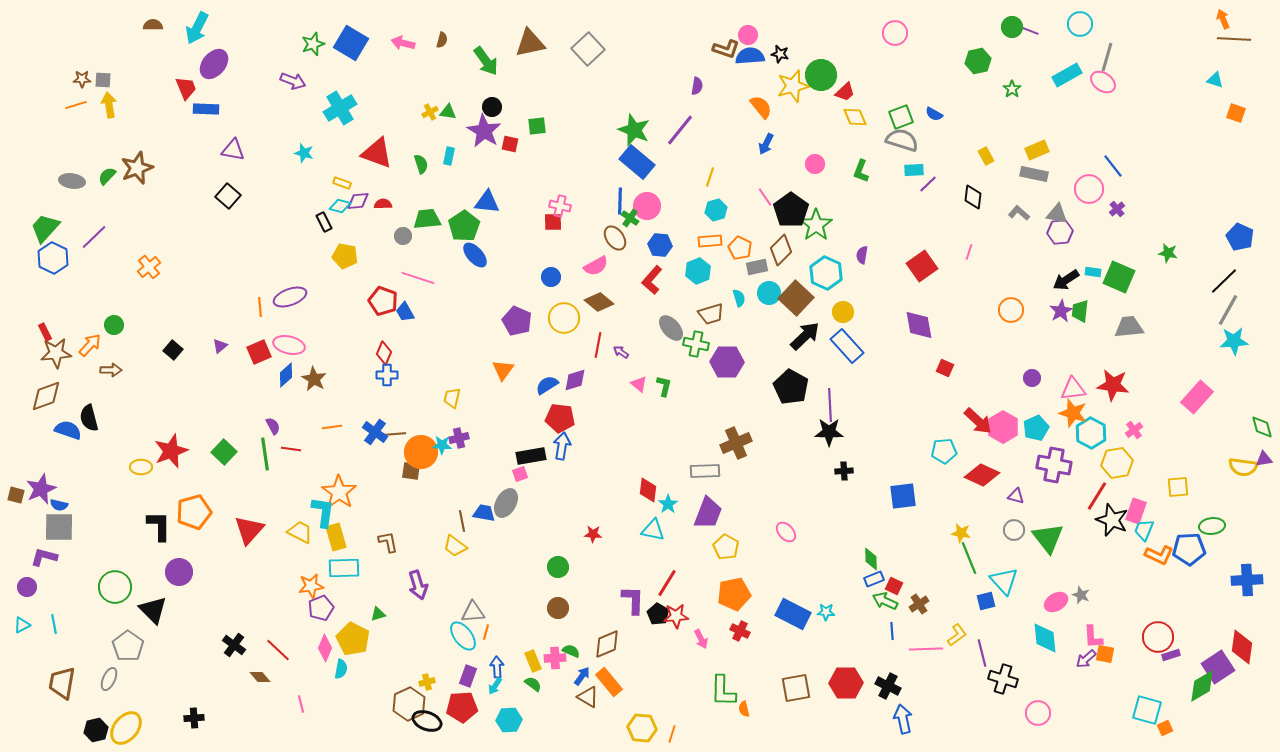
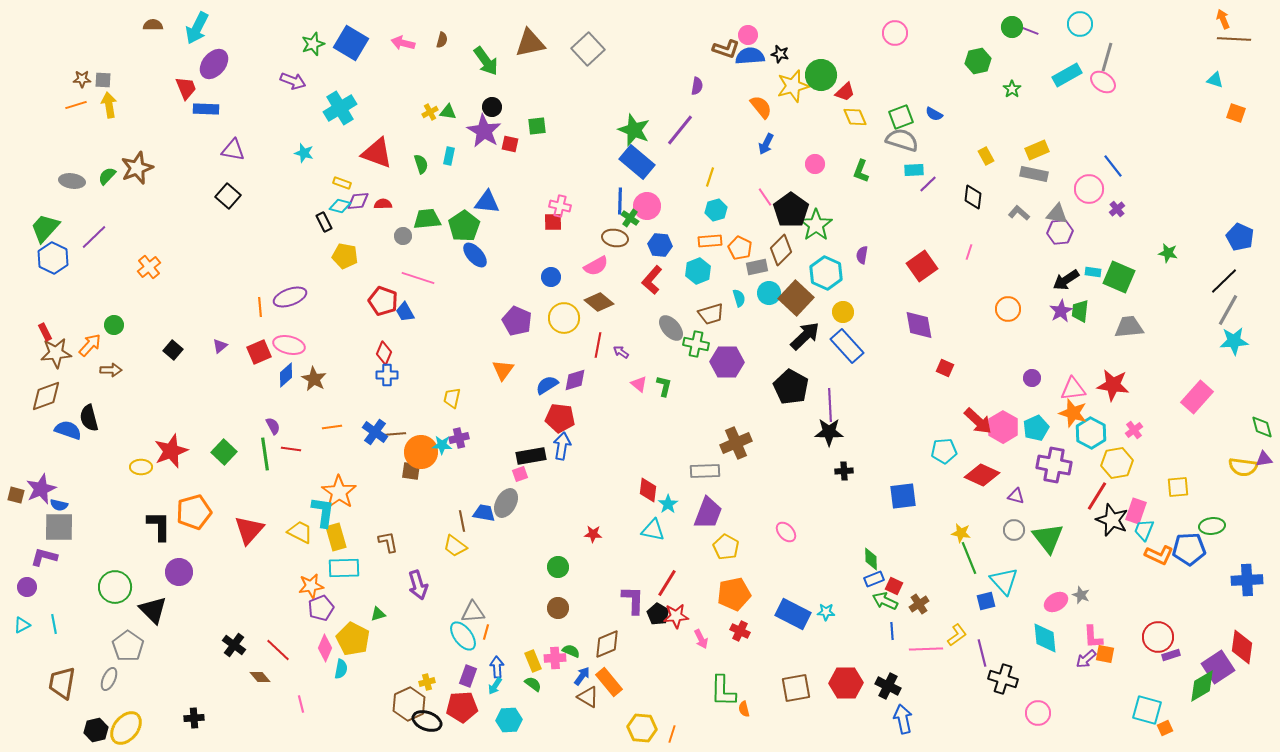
brown ellipse at (615, 238): rotated 45 degrees counterclockwise
orange circle at (1011, 310): moved 3 px left, 1 px up
